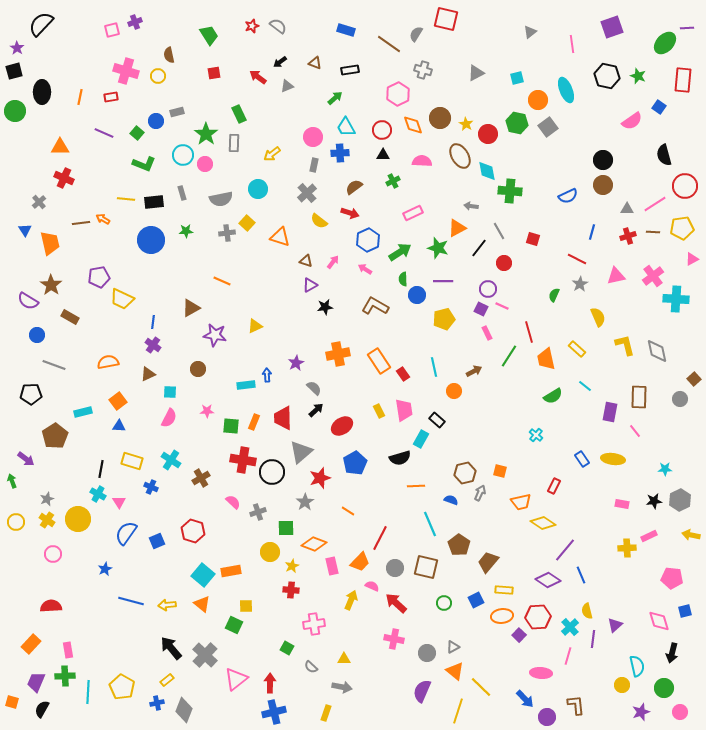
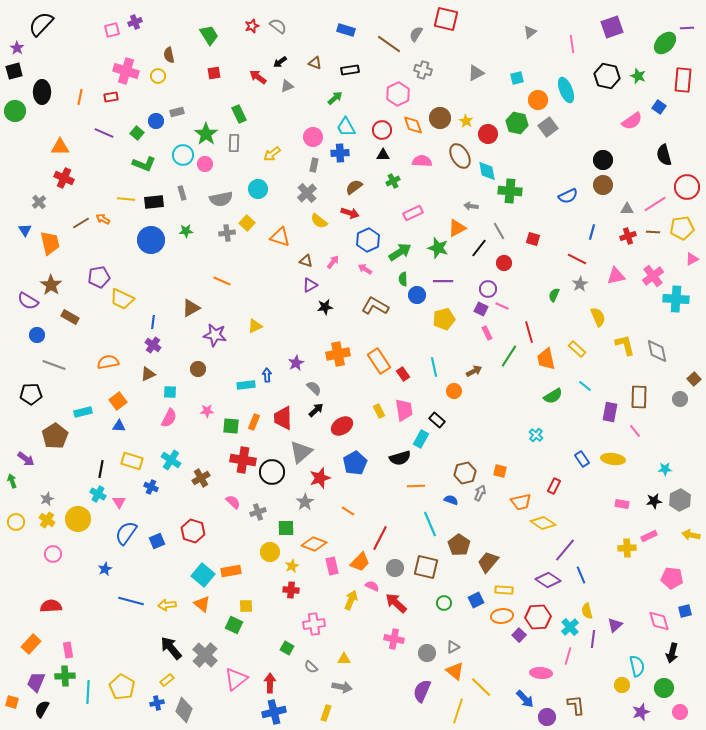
yellow star at (466, 124): moved 3 px up
red circle at (685, 186): moved 2 px right, 1 px down
brown line at (81, 223): rotated 24 degrees counterclockwise
